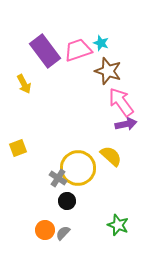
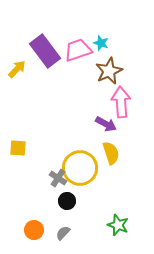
brown star: moved 1 px right; rotated 28 degrees clockwise
yellow arrow: moved 7 px left, 15 px up; rotated 108 degrees counterclockwise
pink arrow: rotated 32 degrees clockwise
purple arrow: moved 20 px left; rotated 40 degrees clockwise
yellow square: rotated 24 degrees clockwise
yellow semicircle: moved 3 px up; rotated 30 degrees clockwise
yellow circle: moved 2 px right
orange circle: moved 11 px left
